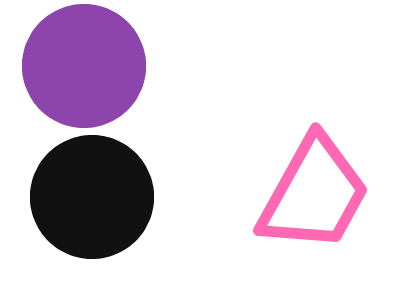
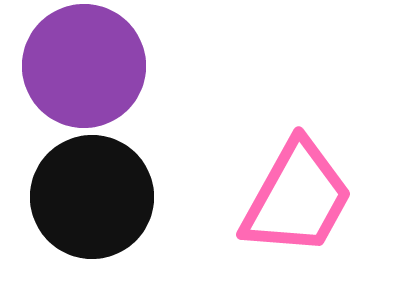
pink trapezoid: moved 17 px left, 4 px down
